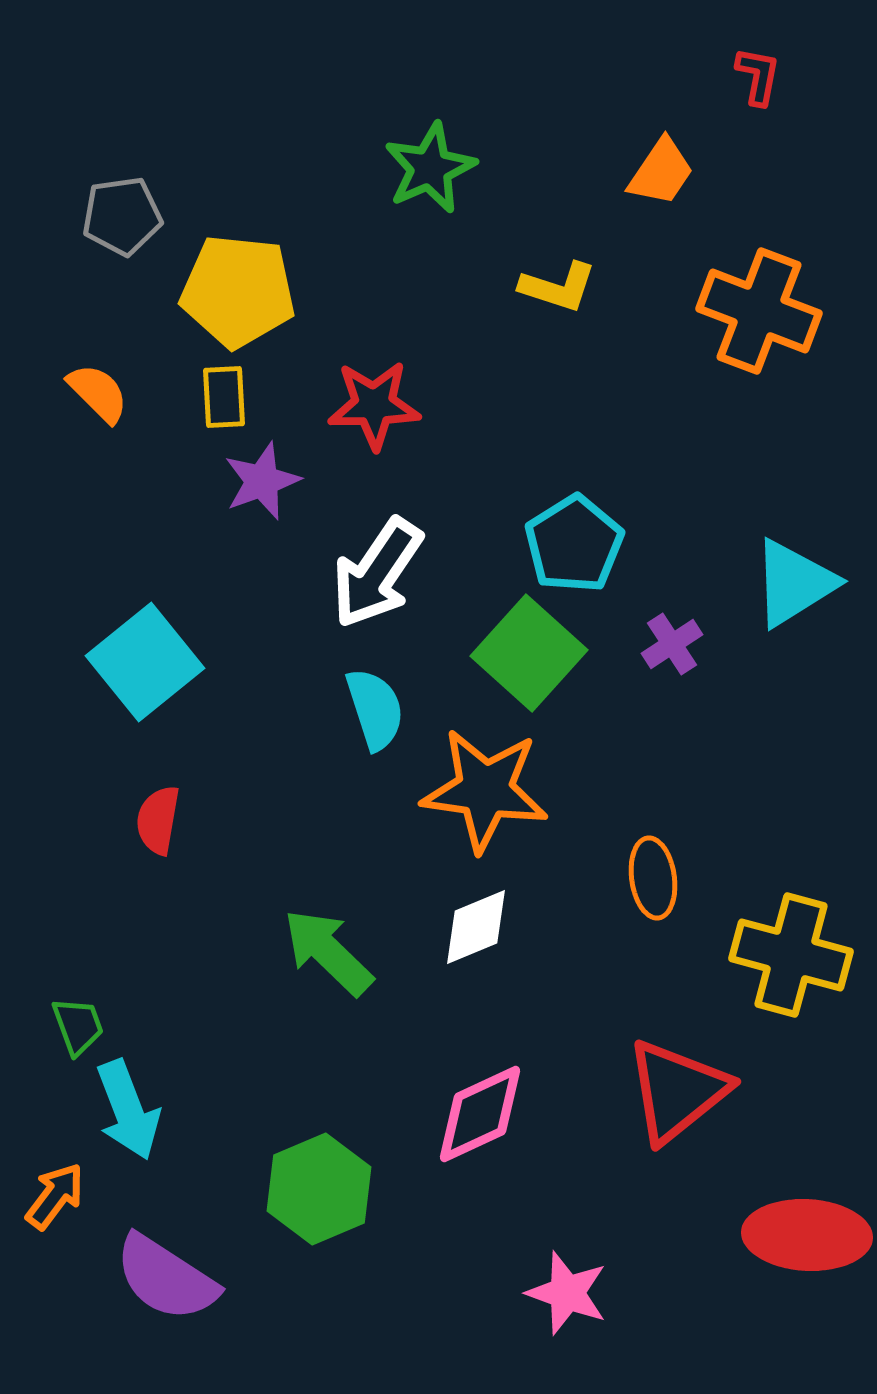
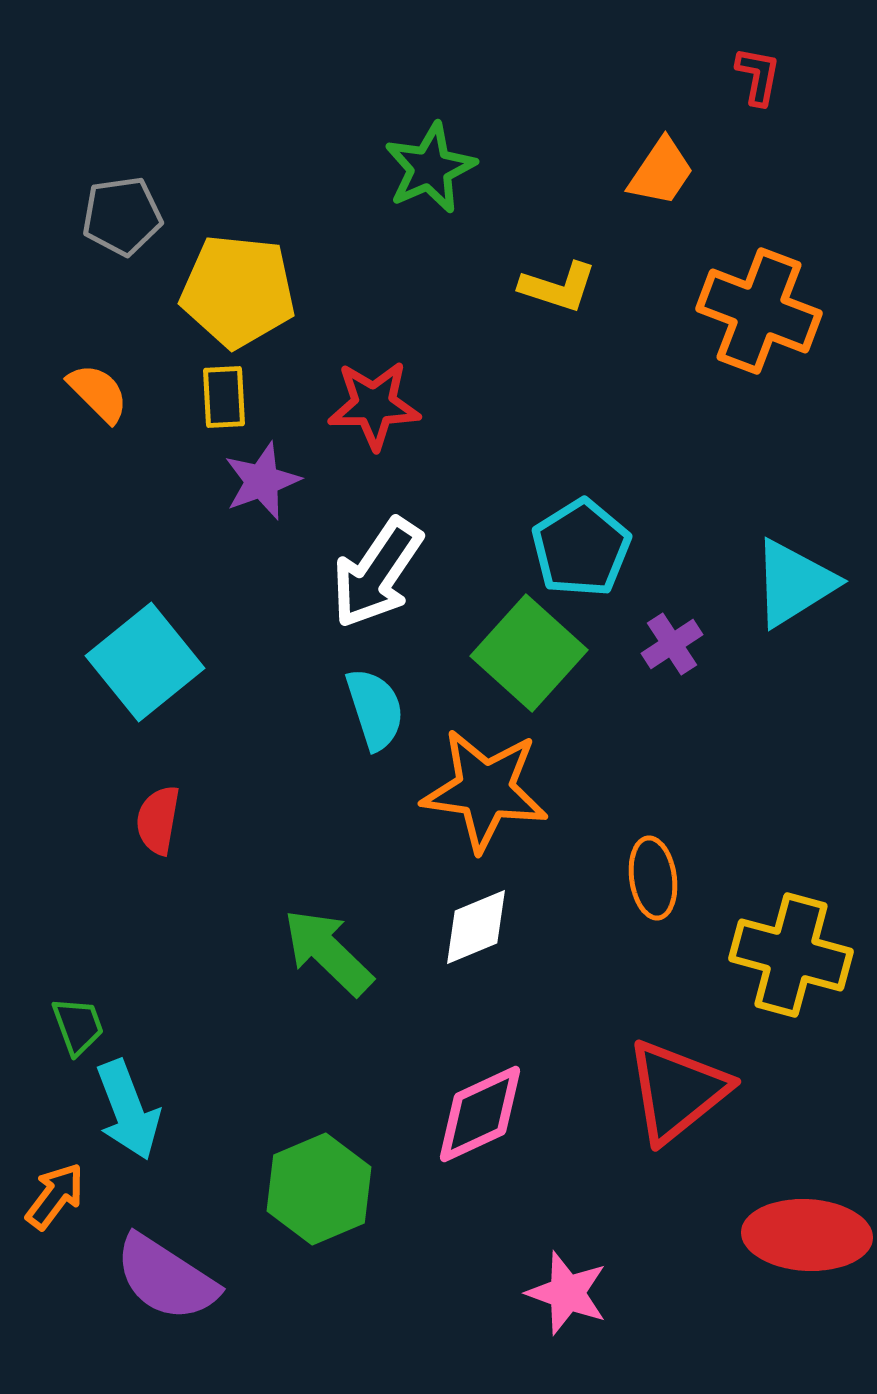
cyan pentagon: moved 7 px right, 4 px down
